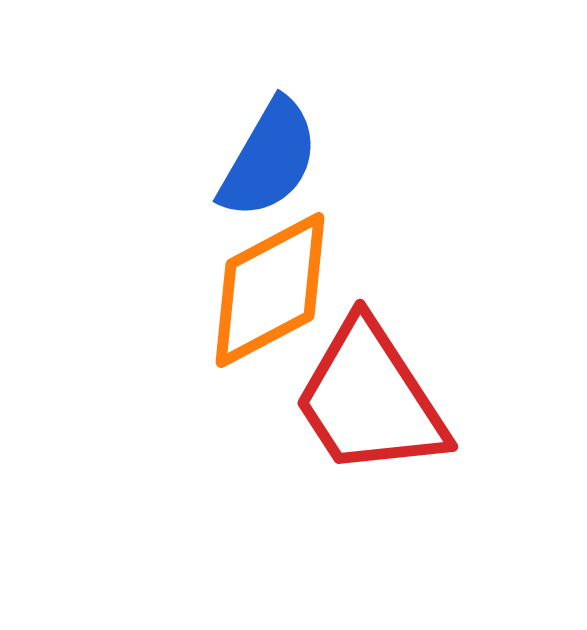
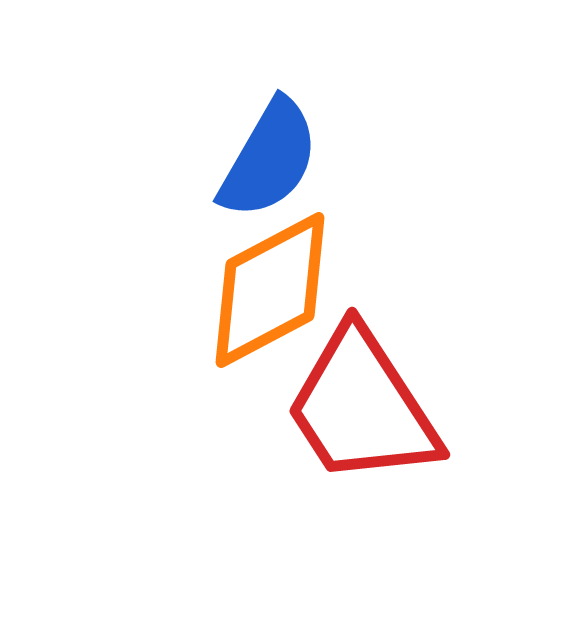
red trapezoid: moved 8 px left, 8 px down
